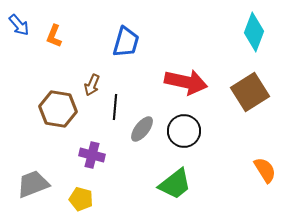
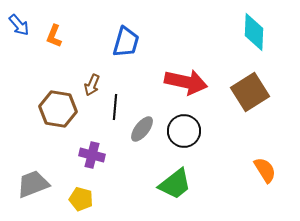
cyan diamond: rotated 18 degrees counterclockwise
